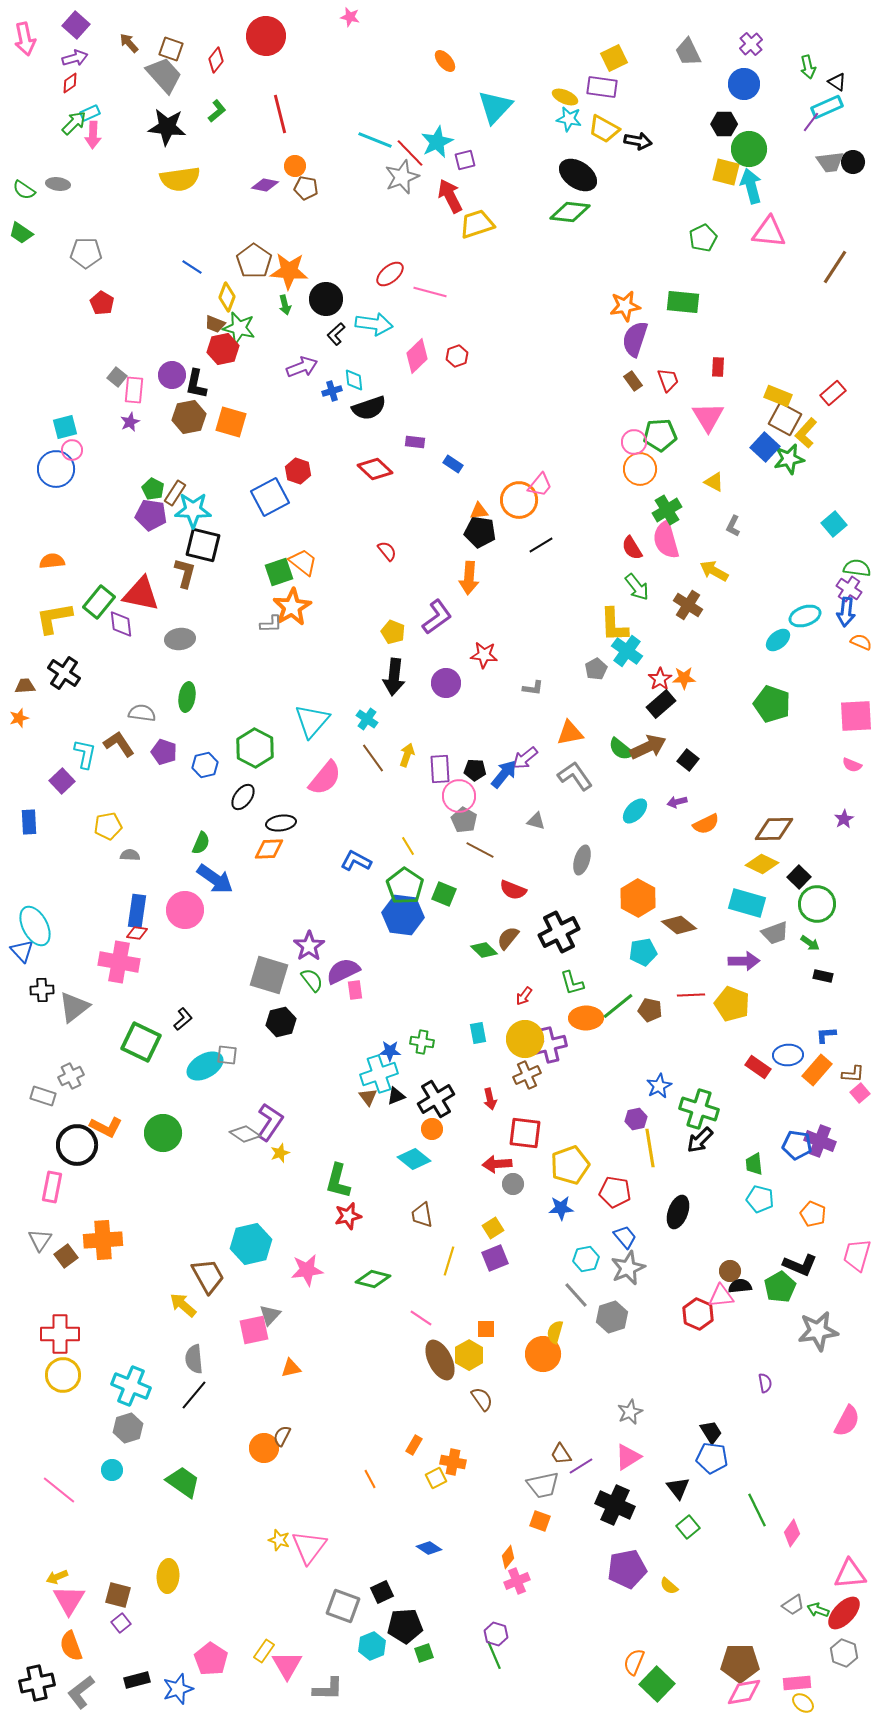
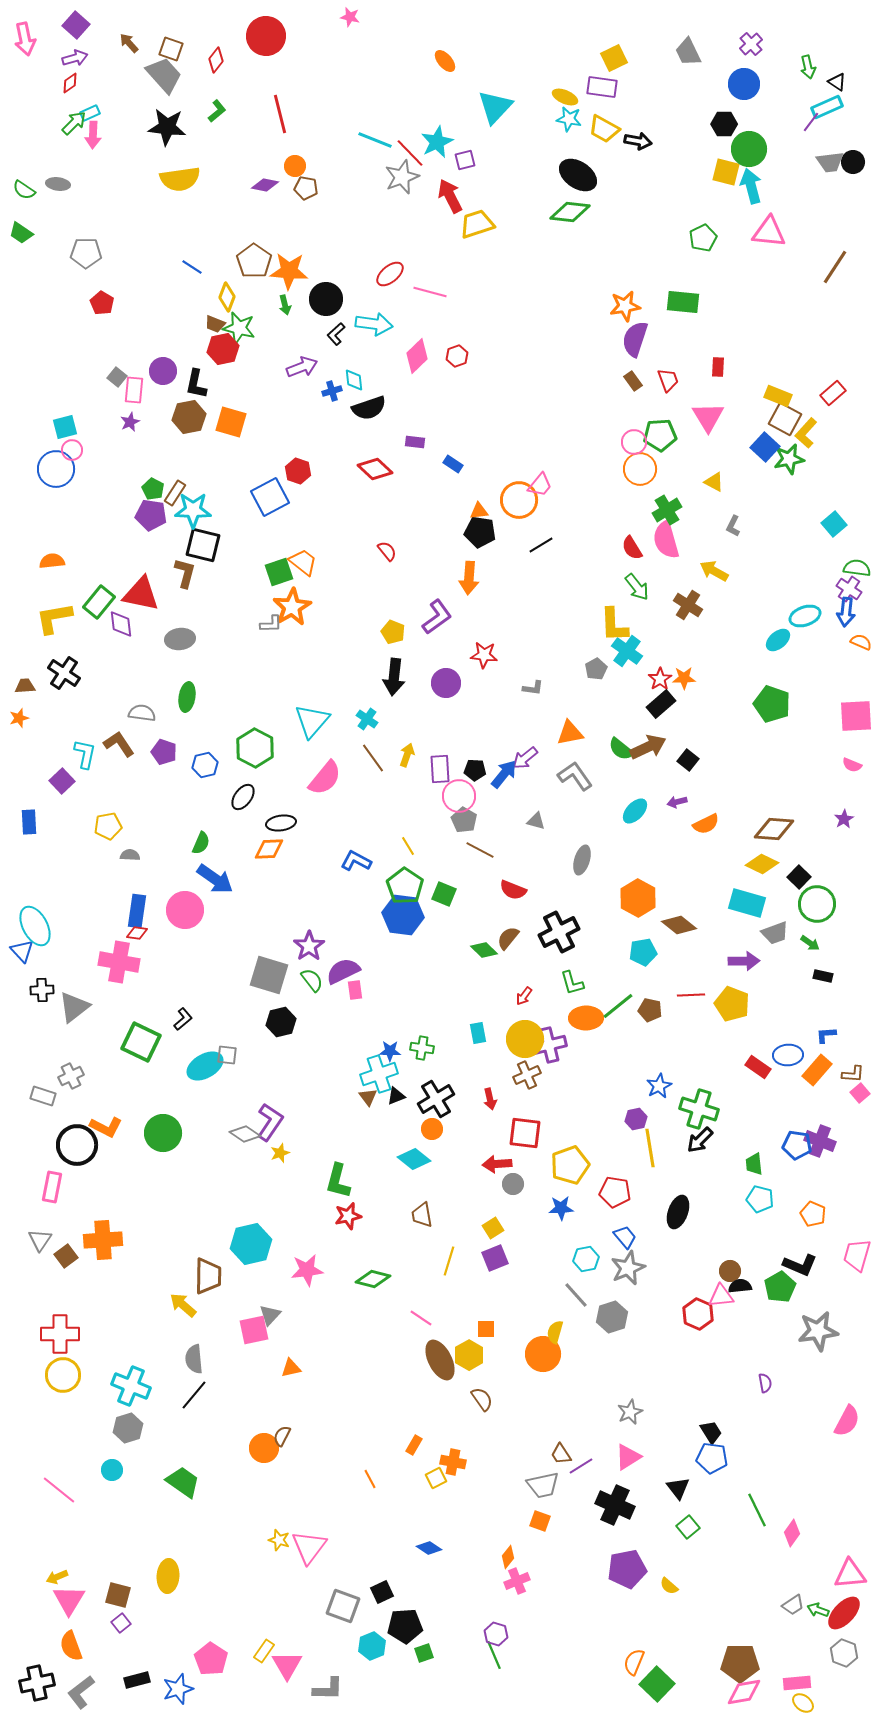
purple circle at (172, 375): moved 9 px left, 4 px up
brown diamond at (774, 829): rotated 6 degrees clockwise
green cross at (422, 1042): moved 6 px down
brown trapezoid at (208, 1276): rotated 30 degrees clockwise
